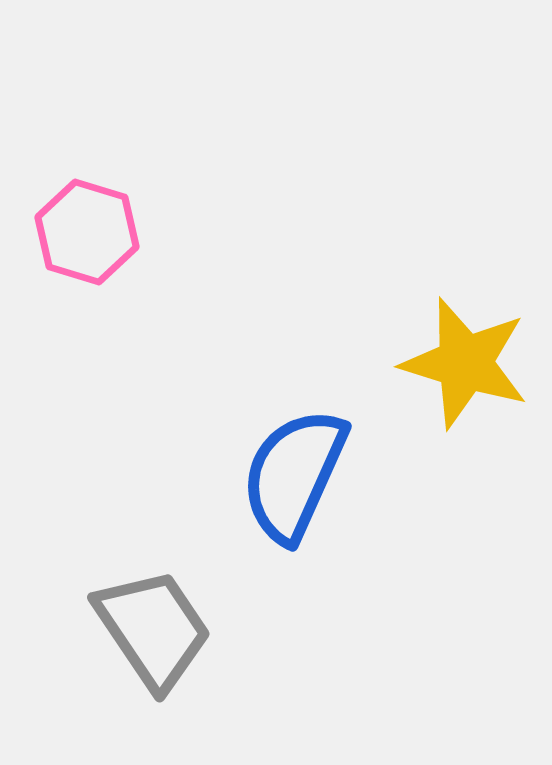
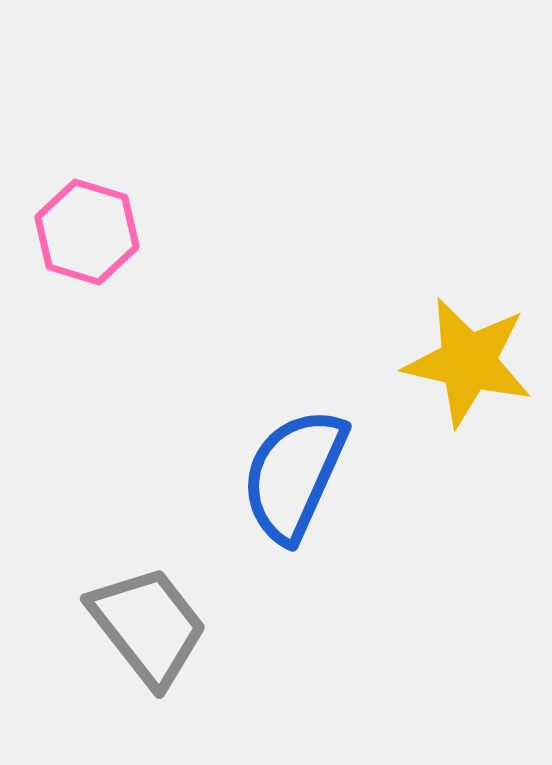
yellow star: moved 3 px right, 1 px up; rotated 4 degrees counterclockwise
gray trapezoid: moved 5 px left, 3 px up; rotated 4 degrees counterclockwise
